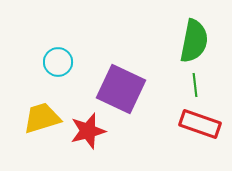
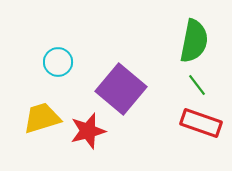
green line: moved 2 px right; rotated 30 degrees counterclockwise
purple square: rotated 15 degrees clockwise
red rectangle: moved 1 px right, 1 px up
